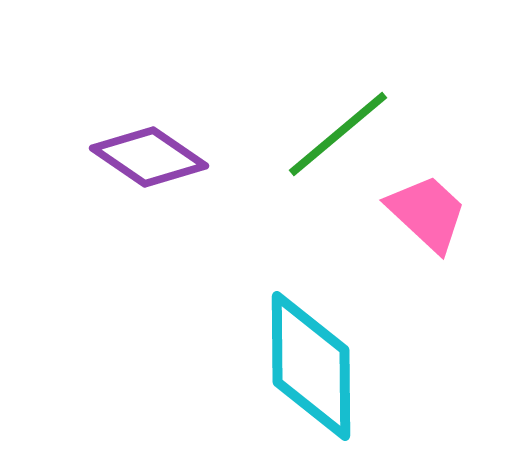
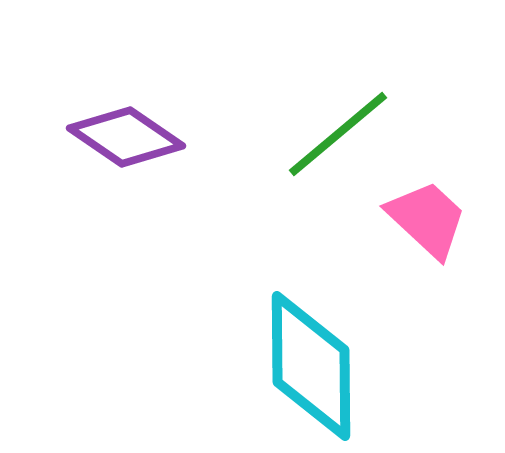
purple diamond: moved 23 px left, 20 px up
pink trapezoid: moved 6 px down
